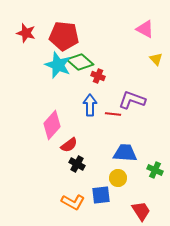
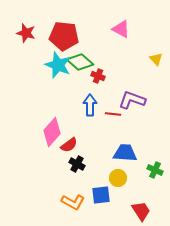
pink triangle: moved 24 px left
pink diamond: moved 7 px down
